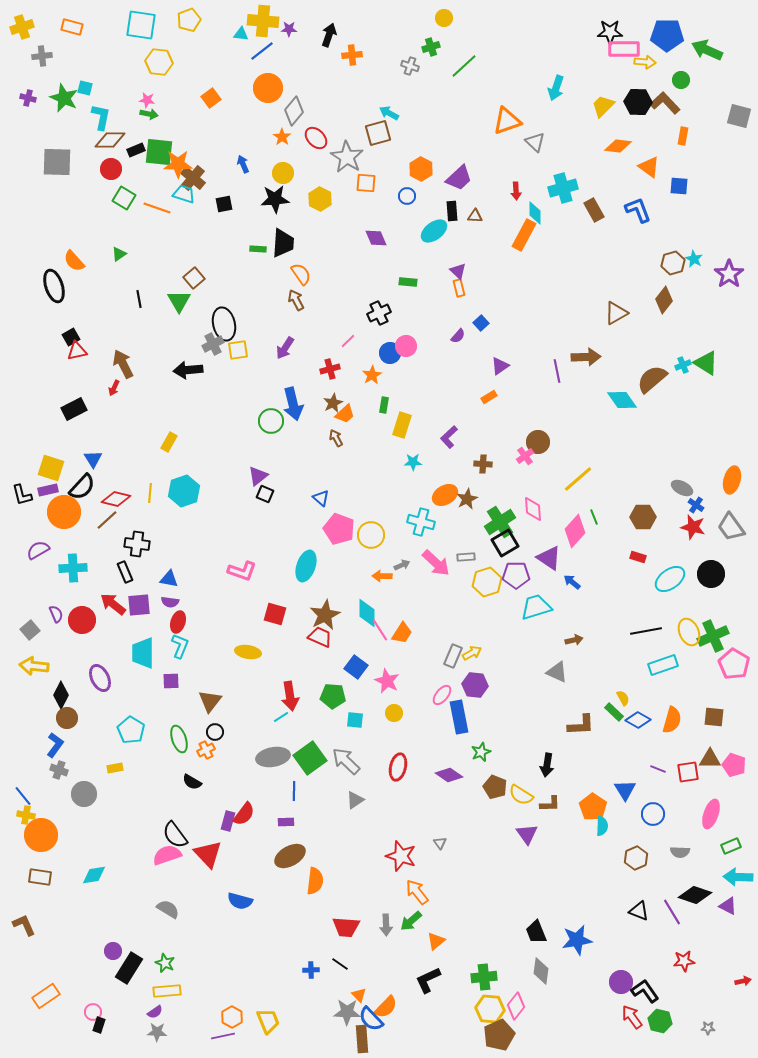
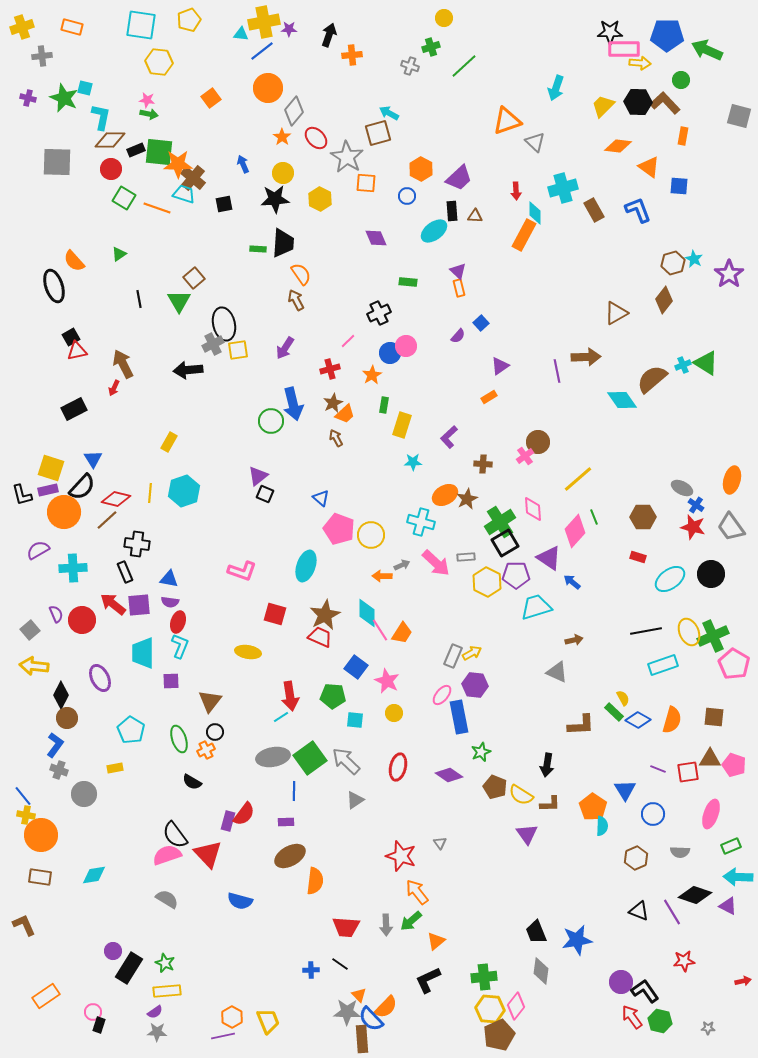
yellow cross at (263, 21): moved 1 px right, 1 px down; rotated 16 degrees counterclockwise
yellow arrow at (645, 62): moved 5 px left, 1 px down
yellow hexagon at (487, 582): rotated 16 degrees counterclockwise
gray semicircle at (168, 909): moved 1 px left, 10 px up
